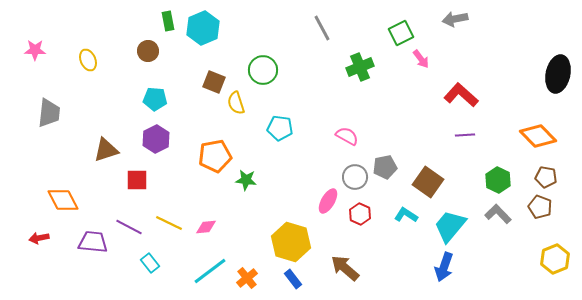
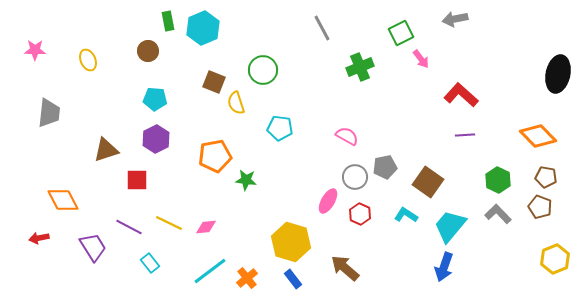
purple trapezoid at (93, 242): moved 5 px down; rotated 52 degrees clockwise
